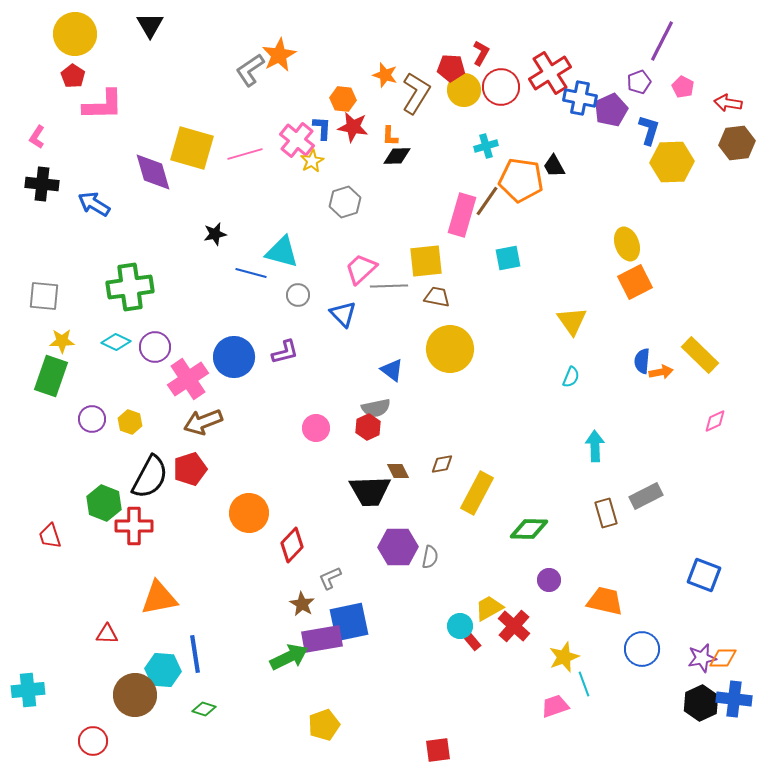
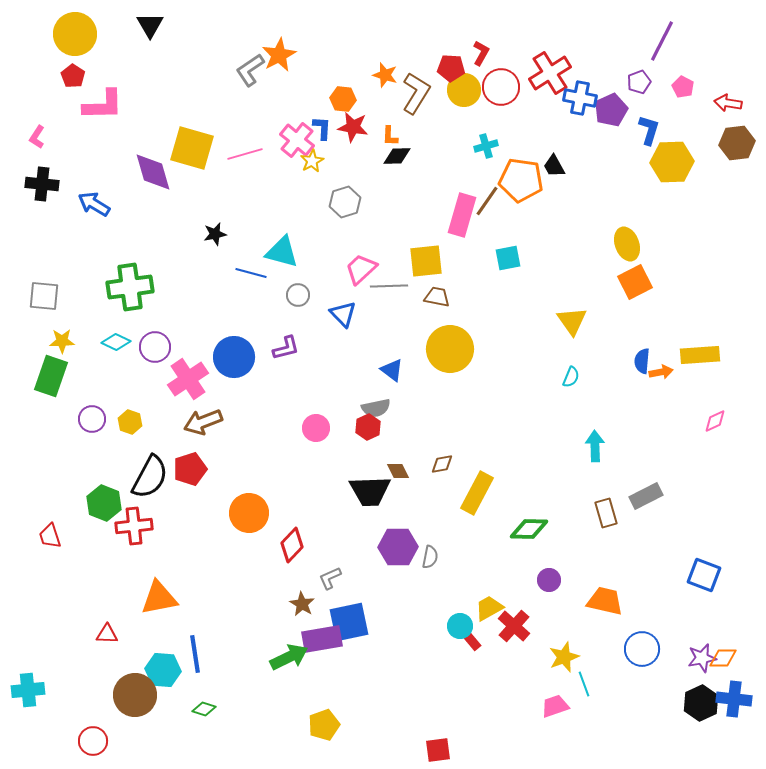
purple L-shape at (285, 352): moved 1 px right, 4 px up
yellow rectangle at (700, 355): rotated 48 degrees counterclockwise
red cross at (134, 526): rotated 6 degrees counterclockwise
